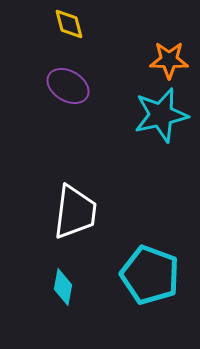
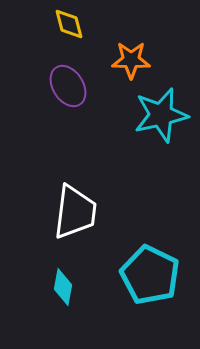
orange star: moved 38 px left
purple ellipse: rotated 27 degrees clockwise
cyan pentagon: rotated 6 degrees clockwise
